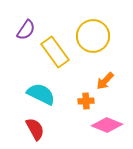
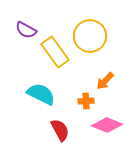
purple semicircle: rotated 85 degrees clockwise
yellow circle: moved 3 px left
red semicircle: moved 25 px right, 1 px down
